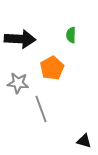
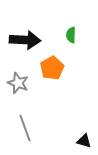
black arrow: moved 5 px right, 1 px down
gray star: rotated 15 degrees clockwise
gray line: moved 16 px left, 19 px down
